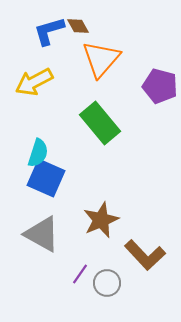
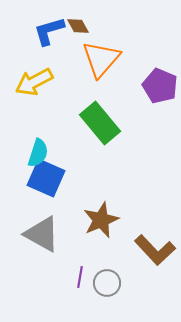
purple pentagon: rotated 8 degrees clockwise
brown L-shape: moved 10 px right, 5 px up
purple line: moved 3 px down; rotated 25 degrees counterclockwise
